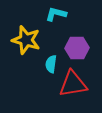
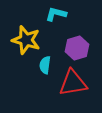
purple hexagon: rotated 15 degrees counterclockwise
cyan semicircle: moved 6 px left, 1 px down
red triangle: moved 1 px up
